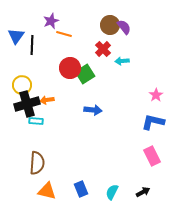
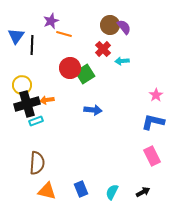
cyan rectangle: rotated 24 degrees counterclockwise
